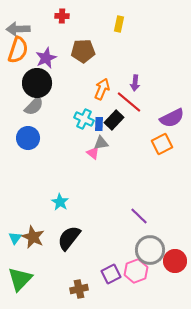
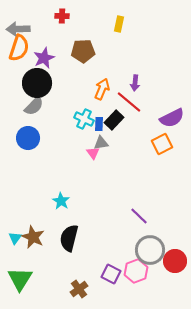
orange semicircle: moved 1 px right, 2 px up
purple star: moved 2 px left
pink triangle: rotated 16 degrees clockwise
cyan star: moved 1 px right, 1 px up
black semicircle: rotated 24 degrees counterclockwise
purple square: rotated 36 degrees counterclockwise
green triangle: rotated 12 degrees counterclockwise
brown cross: rotated 24 degrees counterclockwise
